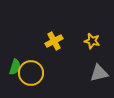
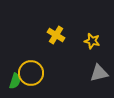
yellow cross: moved 2 px right, 6 px up; rotated 30 degrees counterclockwise
green semicircle: moved 14 px down
